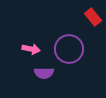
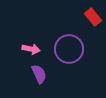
purple semicircle: moved 5 px left, 1 px down; rotated 114 degrees counterclockwise
